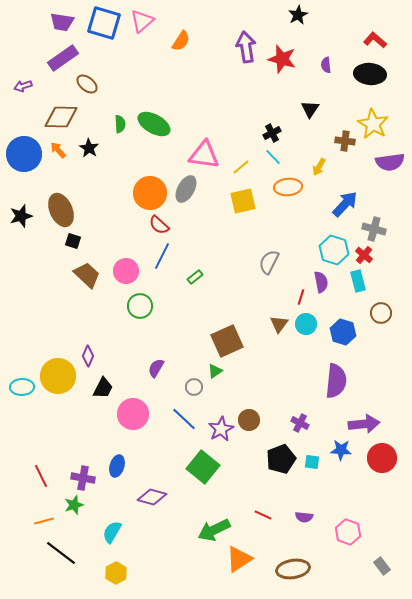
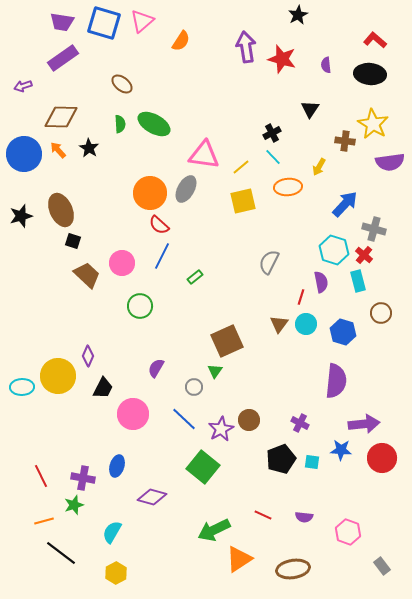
brown ellipse at (87, 84): moved 35 px right
pink circle at (126, 271): moved 4 px left, 8 px up
green triangle at (215, 371): rotated 21 degrees counterclockwise
